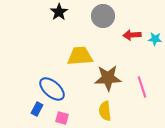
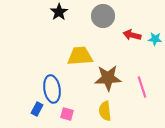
red arrow: rotated 18 degrees clockwise
blue ellipse: rotated 40 degrees clockwise
pink square: moved 5 px right, 4 px up
